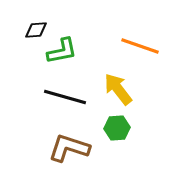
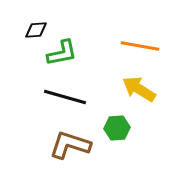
orange line: rotated 9 degrees counterclockwise
green L-shape: moved 2 px down
yellow arrow: moved 21 px right; rotated 20 degrees counterclockwise
brown L-shape: moved 1 px right, 3 px up
